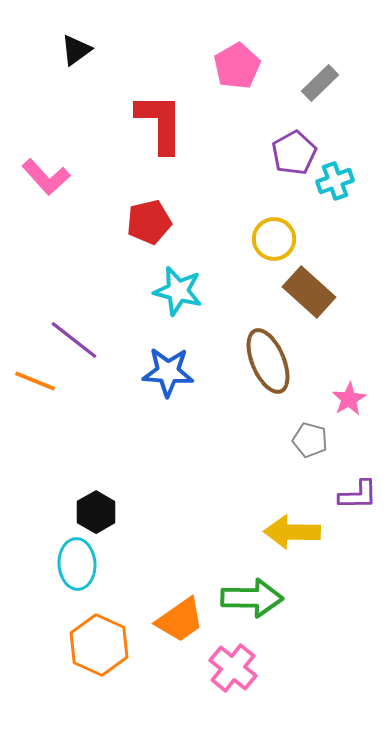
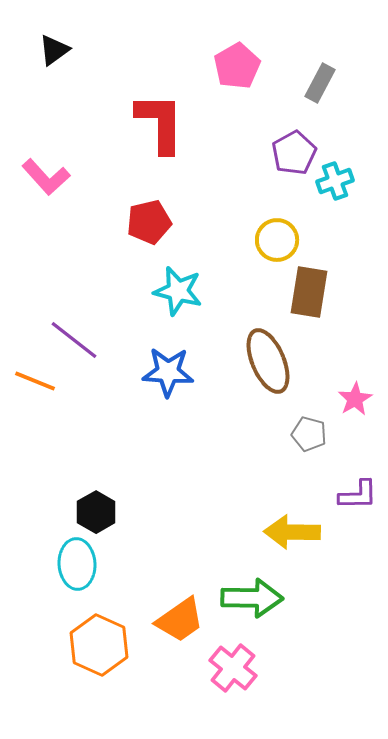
black triangle: moved 22 px left
gray rectangle: rotated 18 degrees counterclockwise
yellow circle: moved 3 px right, 1 px down
brown rectangle: rotated 57 degrees clockwise
pink star: moved 6 px right
gray pentagon: moved 1 px left, 6 px up
